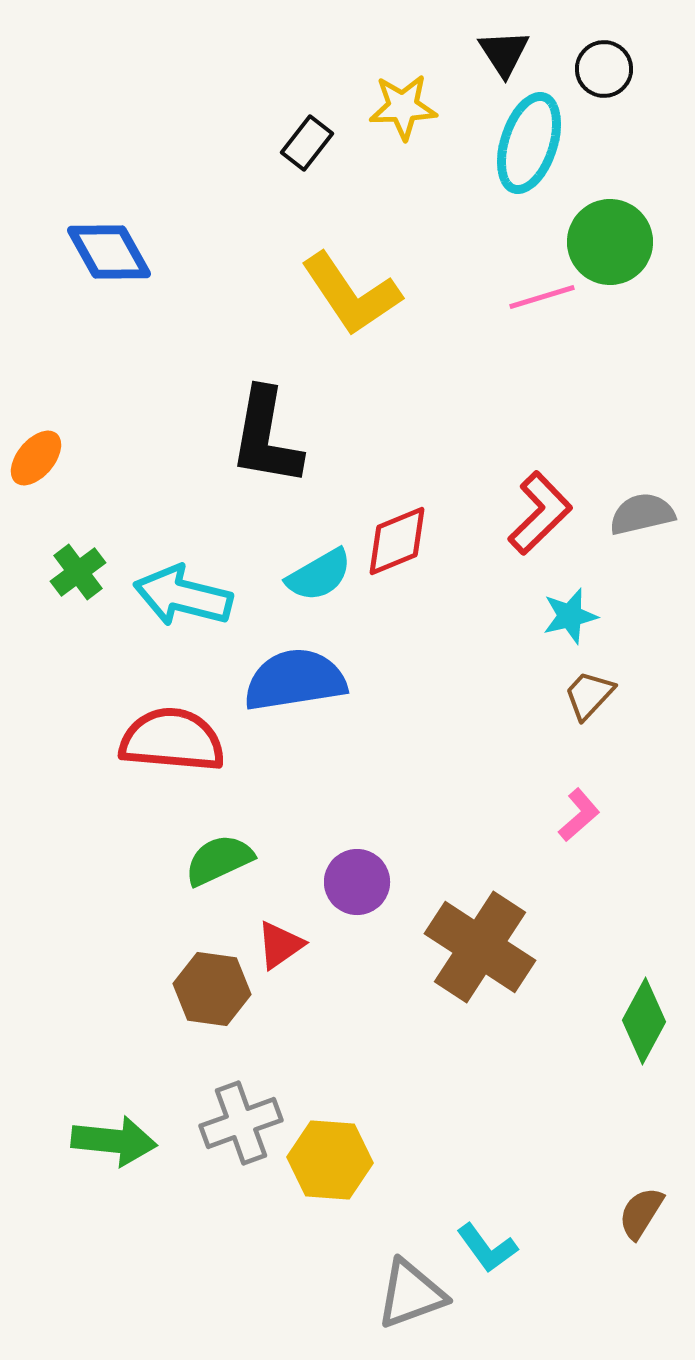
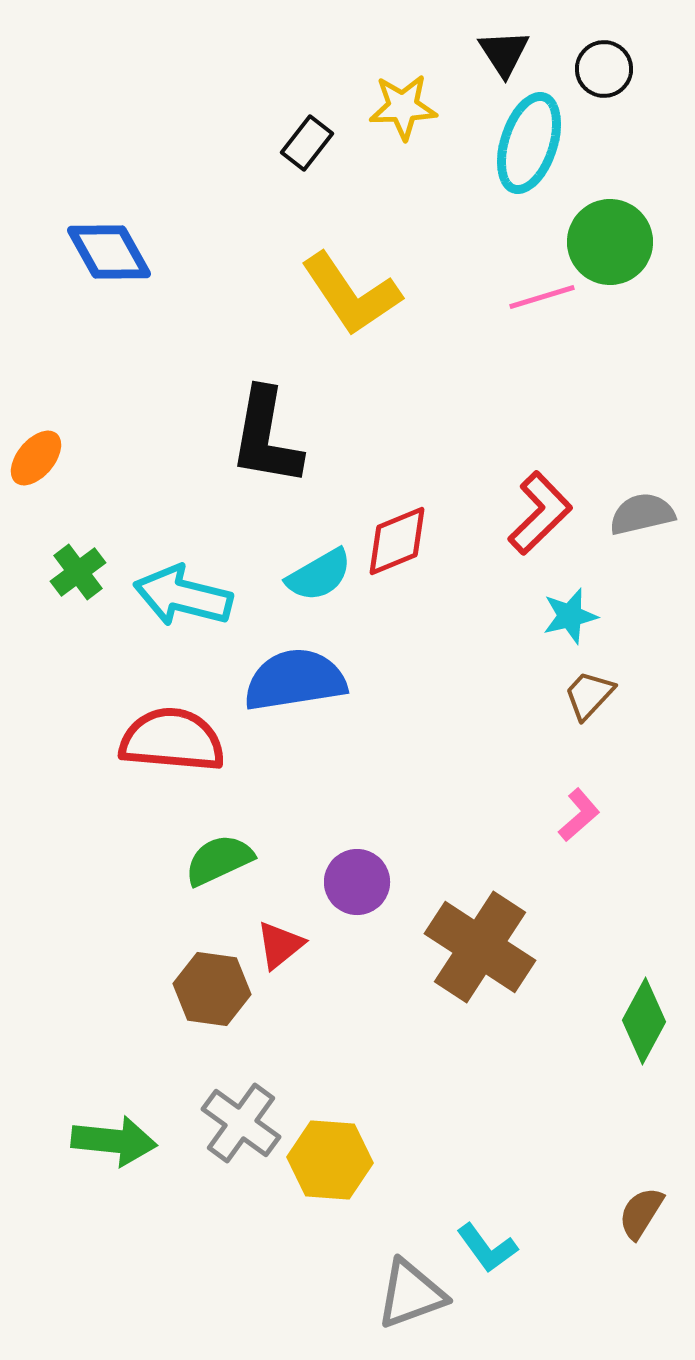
red triangle: rotated 4 degrees counterclockwise
gray cross: rotated 34 degrees counterclockwise
